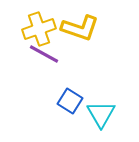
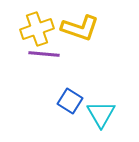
yellow cross: moved 2 px left
purple line: rotated 24 degrees counterclockwise
